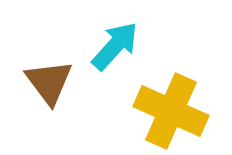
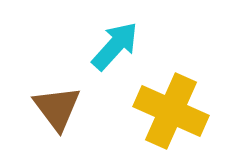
brown triangle: moved 8 px right, 26 px down
